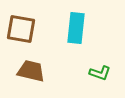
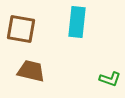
cyan rectangle: moved 1 px right, 6 px up
green L-shape: moved 10 px right, 6 px down
